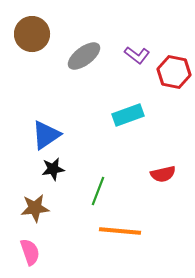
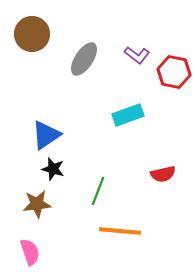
gray ellipse: moved 3 px down; rotated 20 degrees counterclockwise
black star: rotated 25 degrees clockwise
brown star: moved 2 px right, 4 px up
